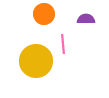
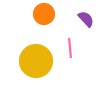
purple semicircle: rotated 48 degrees clockwise
pink line: moved 7 px right, 4 px down
